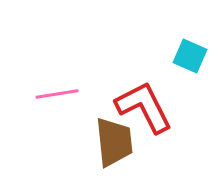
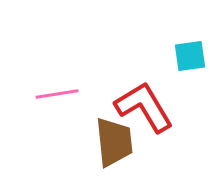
cyan square: rotated 32 degrees counterclockwise
red L-shape: rotated 4 degrees counterclockwise
